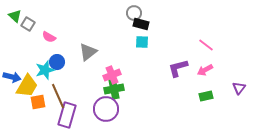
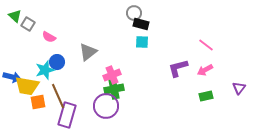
yellow trapezoid: rotated 70 degrees clockwise
purple circle: moved 3 px up
